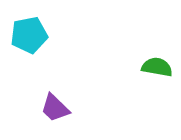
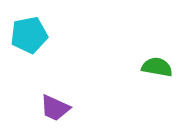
purple trapezoid: rotated 20 degrees counterclockwise
